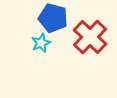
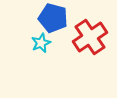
red cross: rotated 12 degrees clockwise
